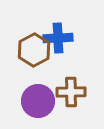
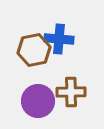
blue cross: moved 1 px right, 1 px down; rotated 8 degrees clockwise
brown hexagon: rotated 16 degrees clockwise
